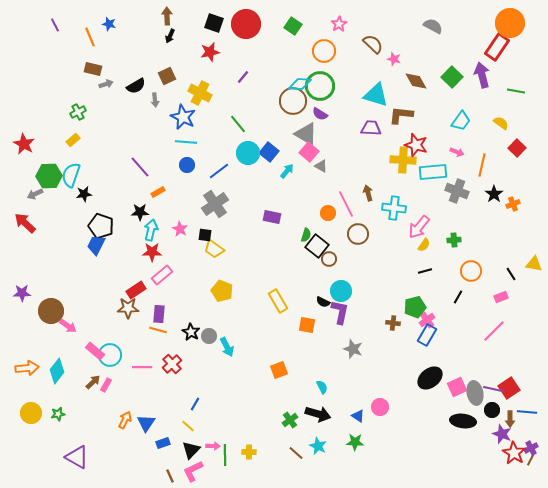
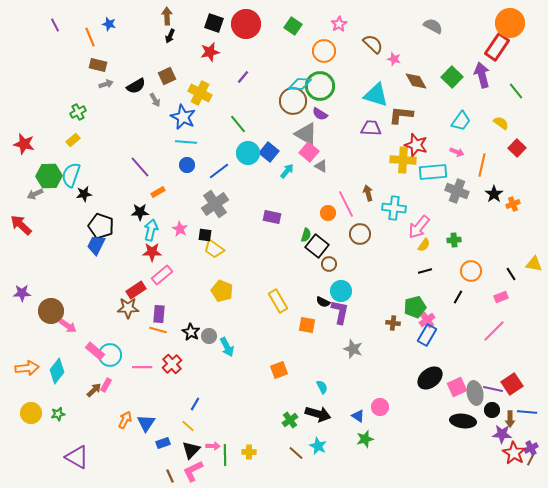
brown rectangle at (93, 69): moved 5 px right, 4 px up
green line at (516, 91): rotated 42 degrees clockwise
gray arrow at (155, 100): rotated 24 degrees counterclockwise
red star at (24, 144): rotated 15 degrees counterclockwise
red arrow at (25, 223): moved 4 px left, 2 px down
brown circle at (358, 234): moved 2 px right
brown circle at (329, 259): moved 5 px down
brown arrow at (93, 382): moved 1 px right, 8 px down
red square at (509, 388): moved 3 px right, 4 px up
purple star at (502, 434): rotated 18 degrees counterclockwise
green star at (355, 442): moved 10 px right, 3 px up; rotated 18 degrees counterclockwise
